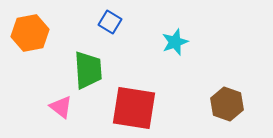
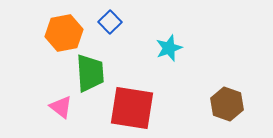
blue square: rotated 15 degrees clockwise
orange hexagon: moved 34 px right
cyan star: moved 6 px left, 6 px down
green trapezoid: moved 2 px right, 3 px down
red square: moved 2 px left
